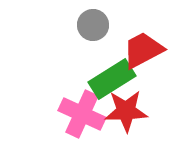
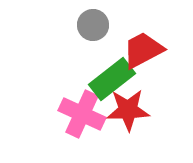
green rectangle: rotated 6 degrees counterclockwise
red star: moved 2 px right, 1 px up
